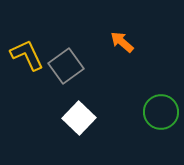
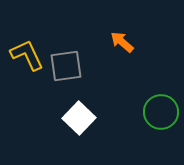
gray square: rotated 28 degrees clockwise
